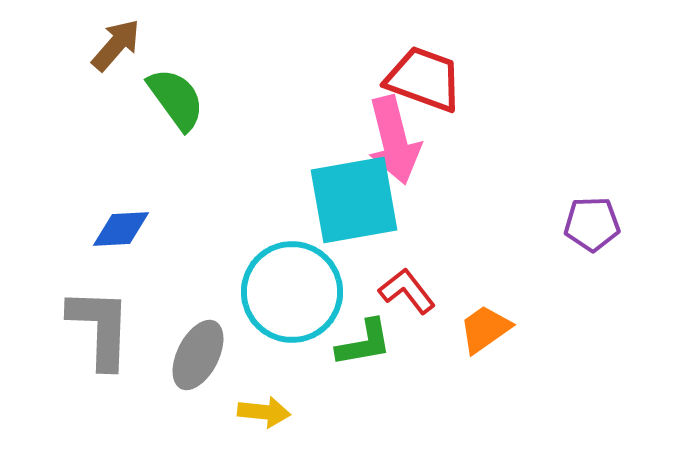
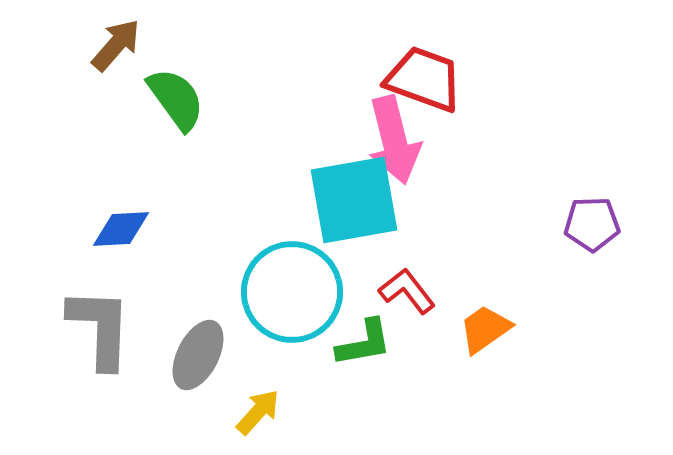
yellow arrow: moved 6 px left; rotated 54 degrees counterclockwise
